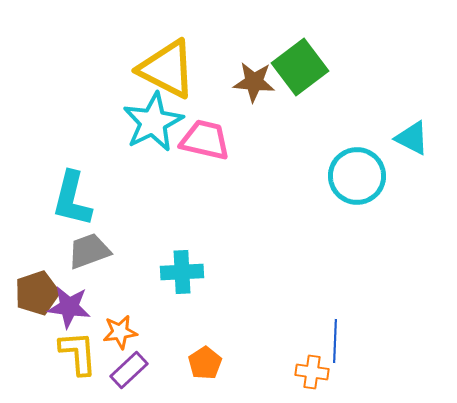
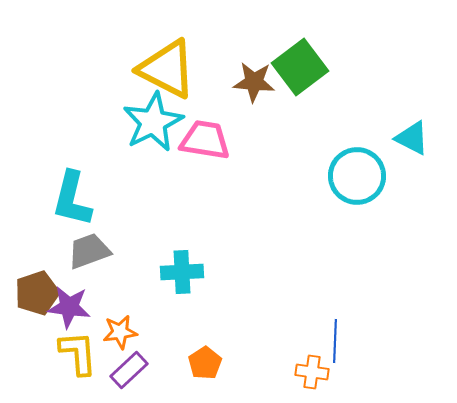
pink trapezoid: rotated 4 degrees counterclockwise
